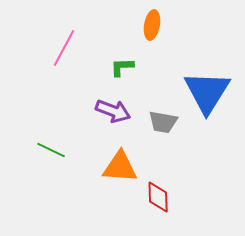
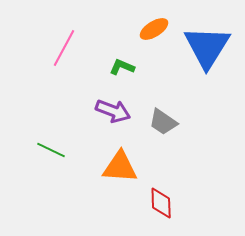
orange ellipse: moved 2 px right, 4 px down; rotated 48 degrees clockwise
green L-shape: rotated 25 degrees clockwise
blue triangle: moved 45 px up
gray trapezoid: rotated 24 degrees clockwise
red diamond: moved 3 px right, 6 px down
